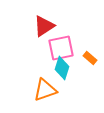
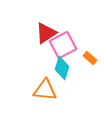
red triangle: moved 2 px right, 7 px down
pink square: moved 2 px right, 3 px up; rotated 16 degrees counterclockwise
orange triangle: rotated 25 degrees clockwise
